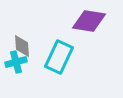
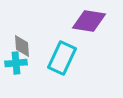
cyan rectangle: moved 3 px right, 1 px down
cyan cross: moved 1 px down; rotated 10 degrees clockwise
